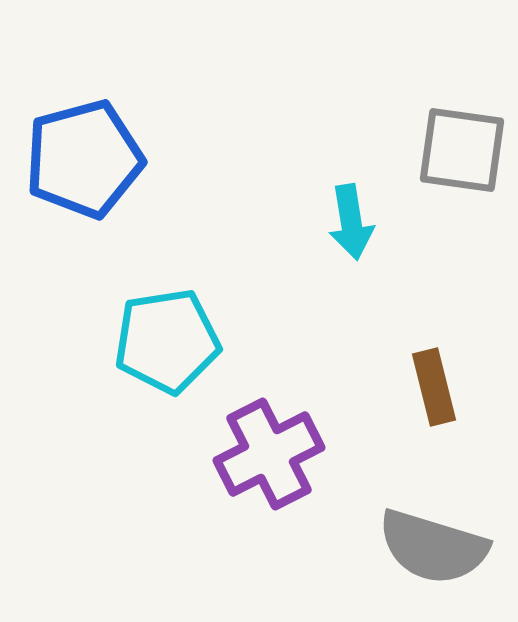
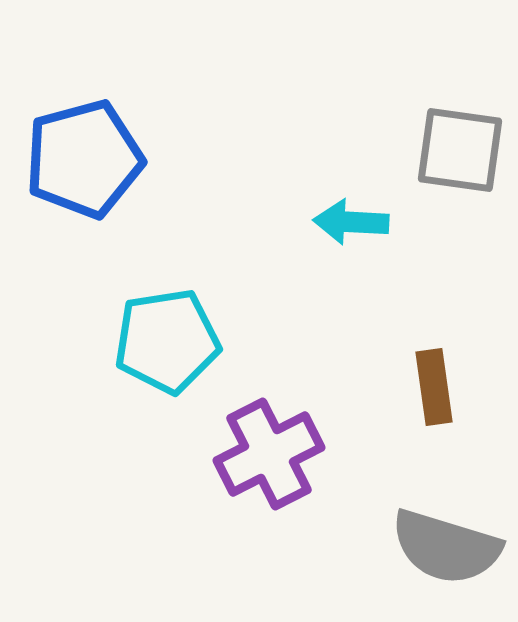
gray square: moved 2 px left
cyan arrow: rotated 102 degrees clockwise
brown rectangle: rotated 6 degrees clockwise
gray semicircle: moved 13 px right
